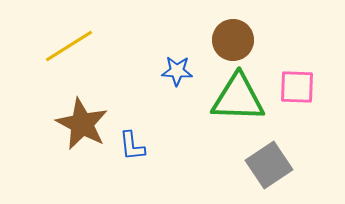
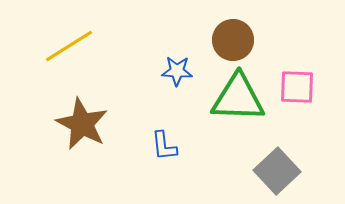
blue L-shape: moved 32 px right
gray square: moved 8 px right, 6 px down; rotated 9 degrees counterclockwise
